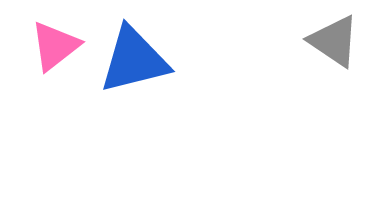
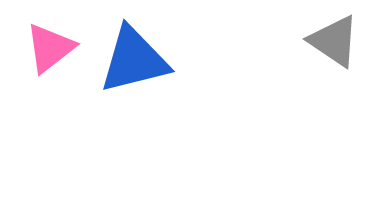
pink triangle: moved 5 px left, 2 px down
